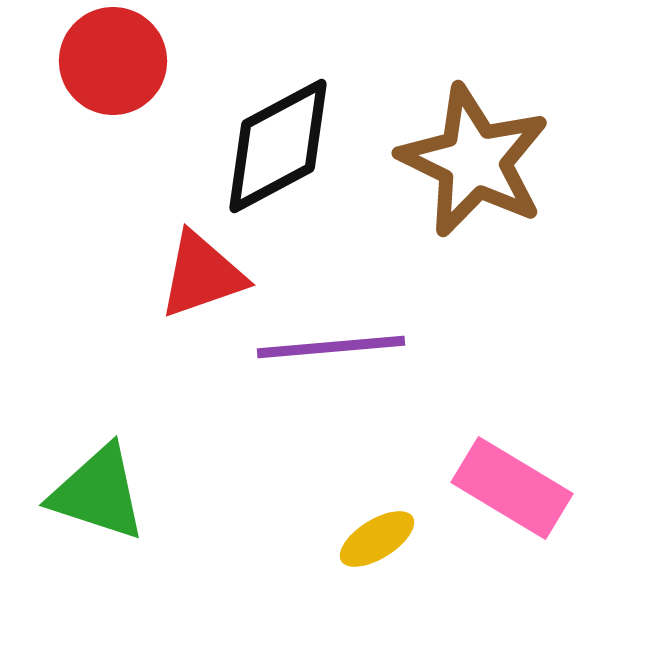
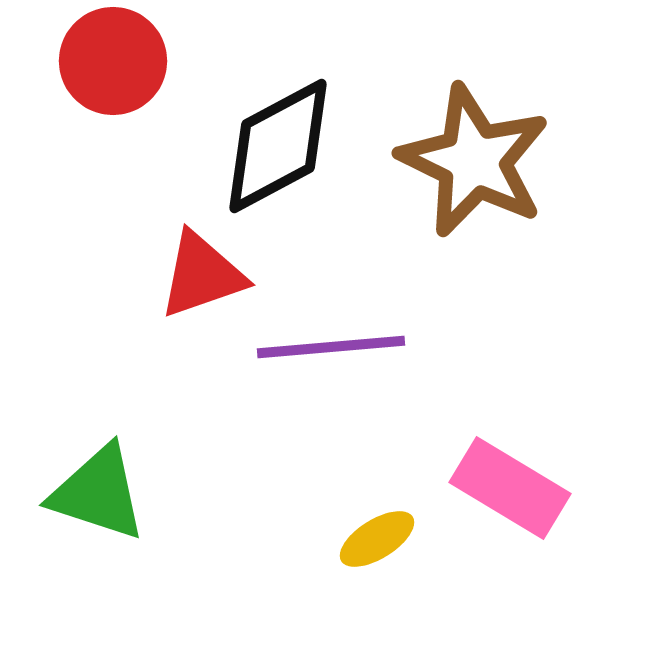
pink rectangle: moved 2 px left
